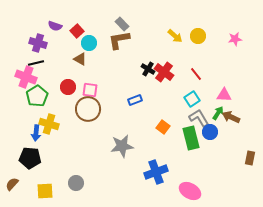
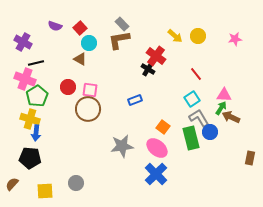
red square: moved 3 px right, 3 px up
purple cross: moved 15 px left, 1 px up; rotated 12 degrees clockwise
red cross: moved 8 px left, 16 px up
pink cross: moved 1 px left, 2 px down
green arrow: moved 3 px right, 5 px up
yellow cross: moved 19 px left, 5 px up
blue cross: moved 2 px down; rotated 25 degrees counterclockwise
pink ellipse: moved 33 px left, 43 px up; rotated 10 degrees clockwise
